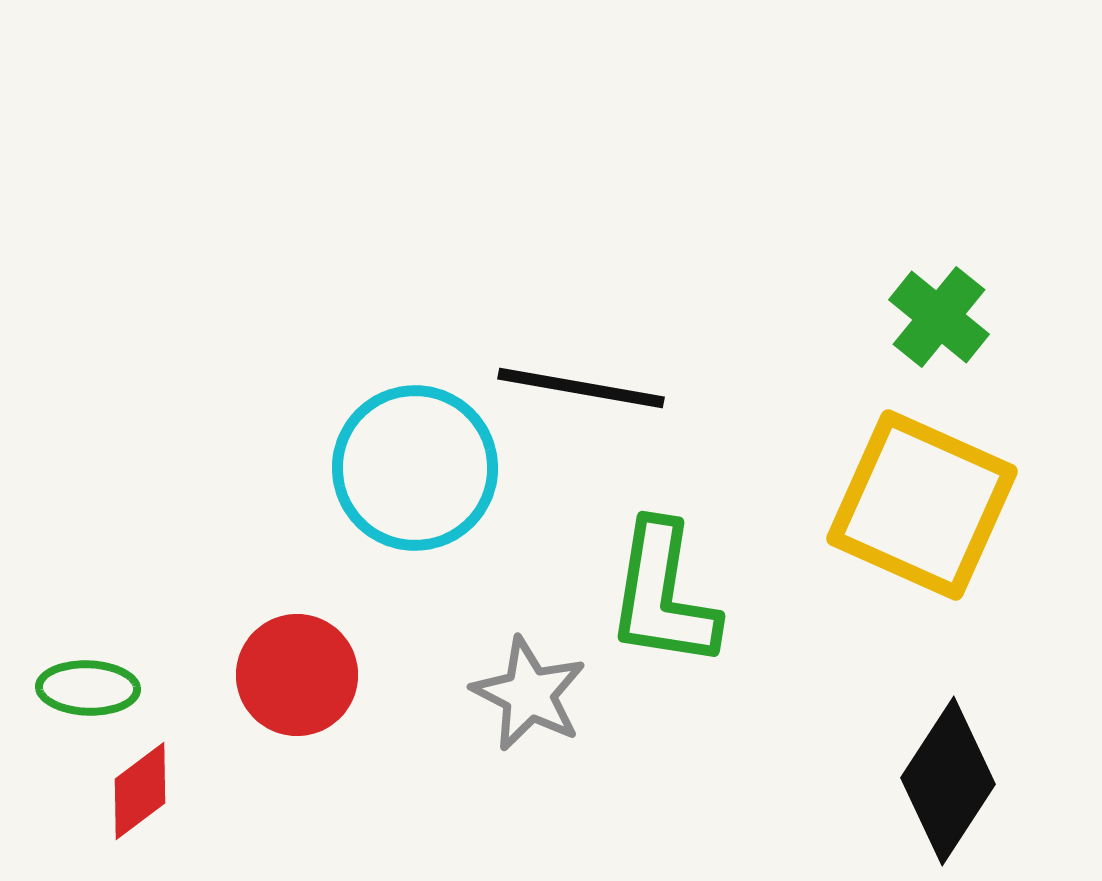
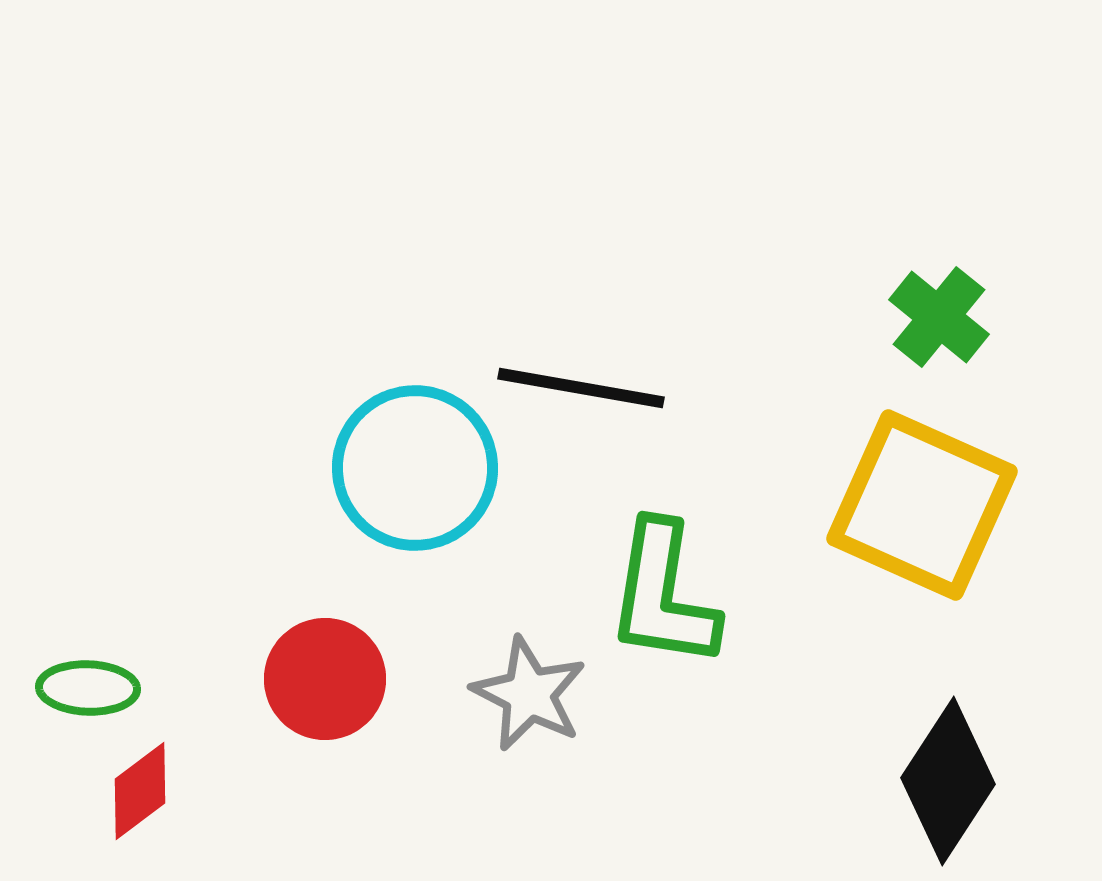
red circle: moved 28 px right, 4 px down
